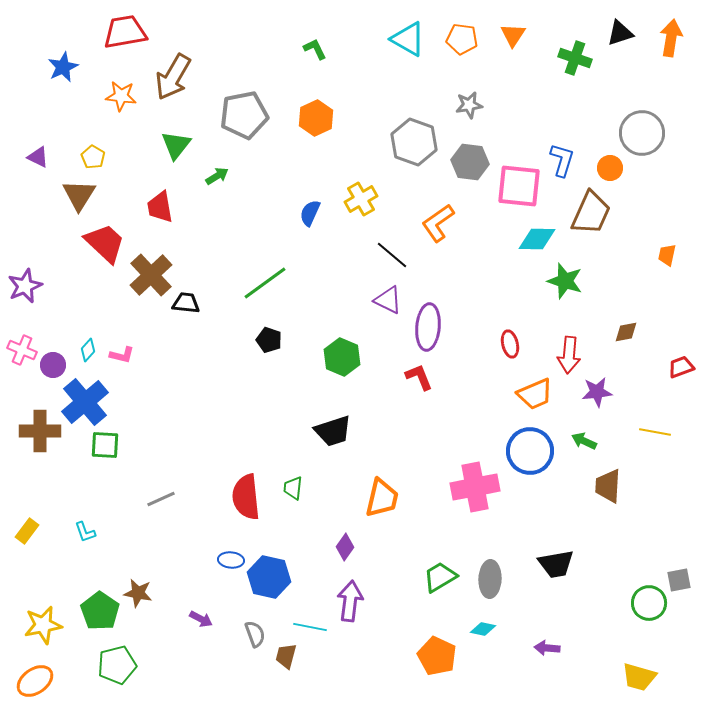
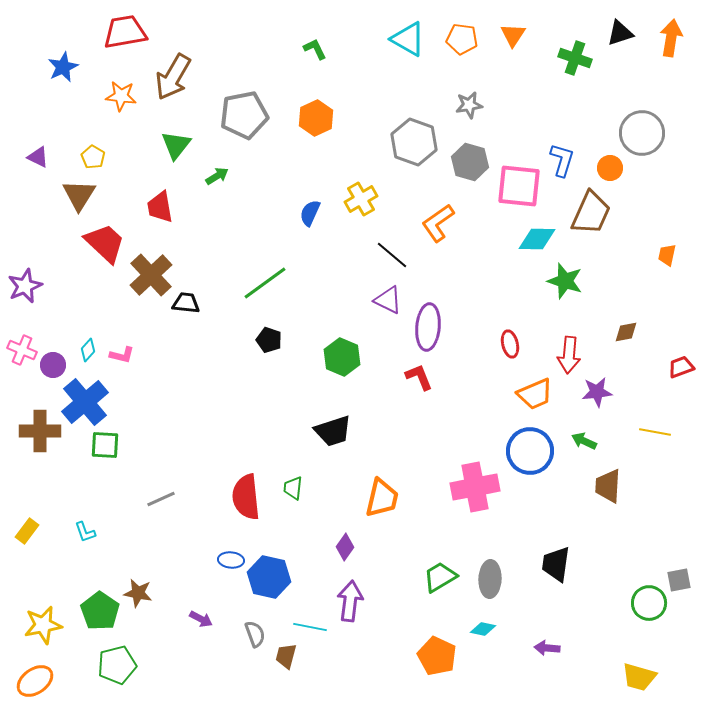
gray hexagon at (470, 162): rotated 9 degrees clockwise
black trapezoid at (556, 564): rotated 108 degrees clockwise
